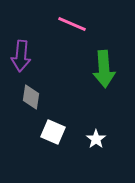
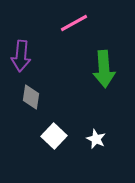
pink line: moved 2 px right, 1 px up; rotated 52 degrees counterclockwise
white square: moved 1 px right, 4 px down; rotated 20 degrees clockwise
white star: rotated 12 degrees counterclockwise
